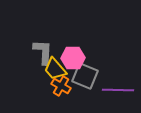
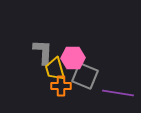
yellow trapezoid: rotated 25 degrees clockwise
orange cross: rotated 30 degrees counterclockwise
purple line: moved 3 px down; rotated 8 degrees clockwise
